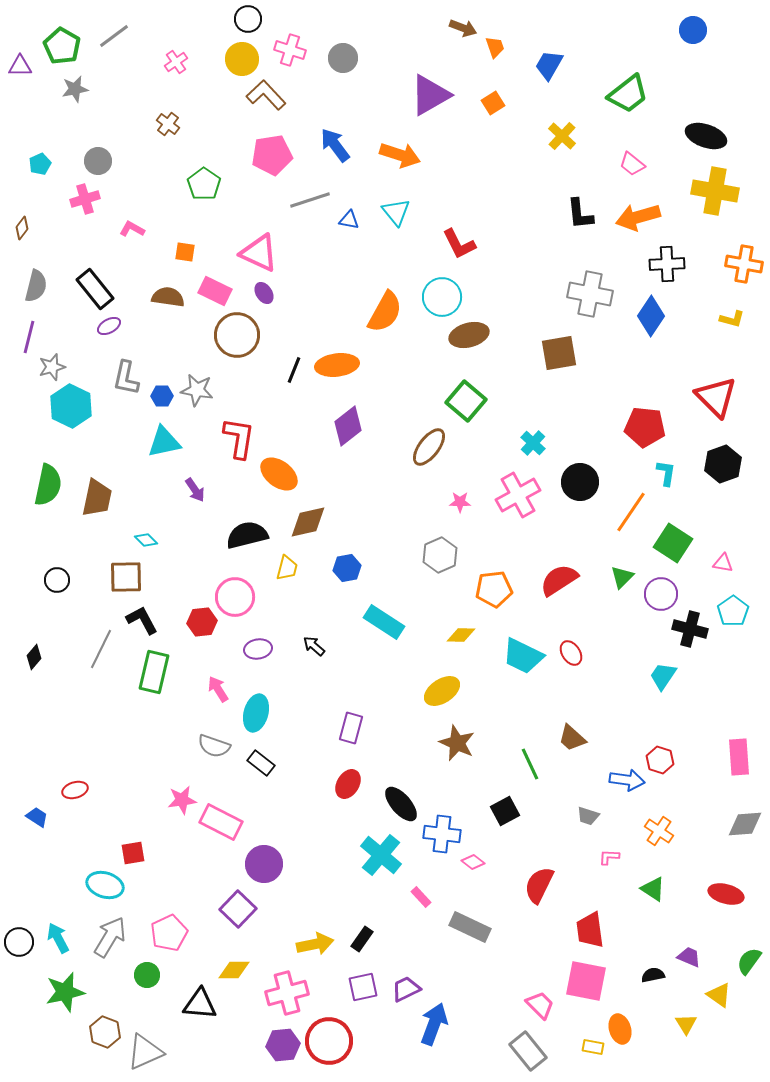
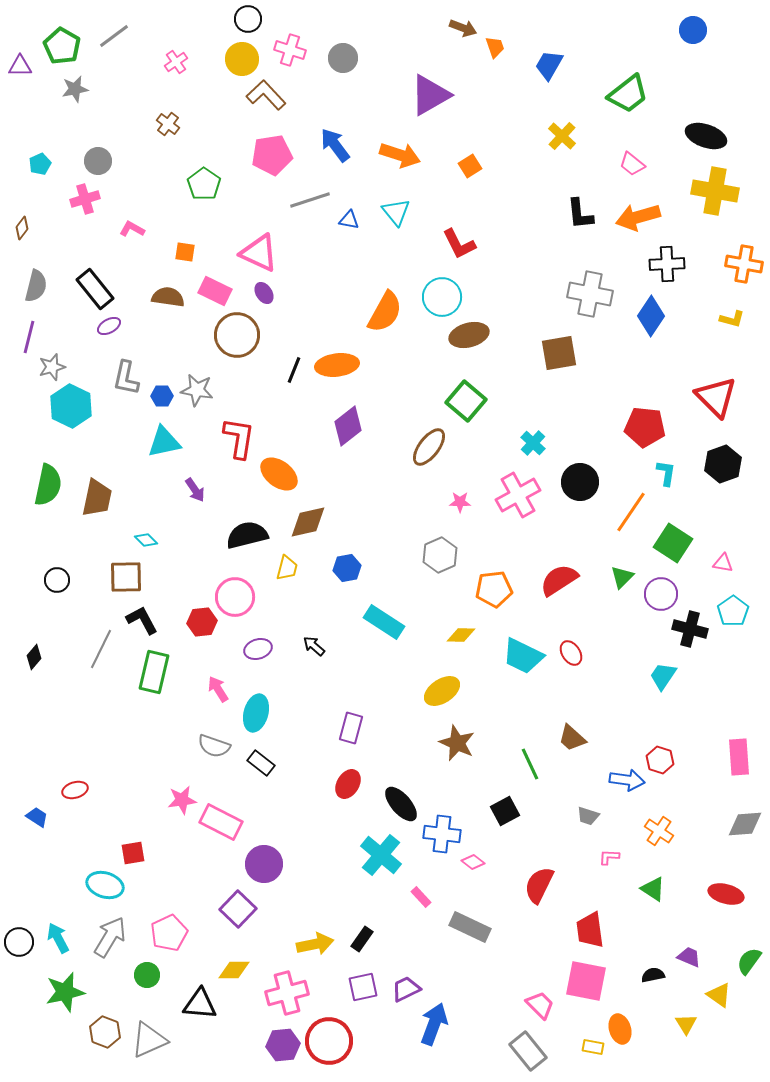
orange square at (493, 103): moved 23 px left, 63 px down
purple ellipse at (258, 649): rotated 8 degrees counterclockwise
gray triangle at (145, 1052): moved 4 px right, 12 px up
